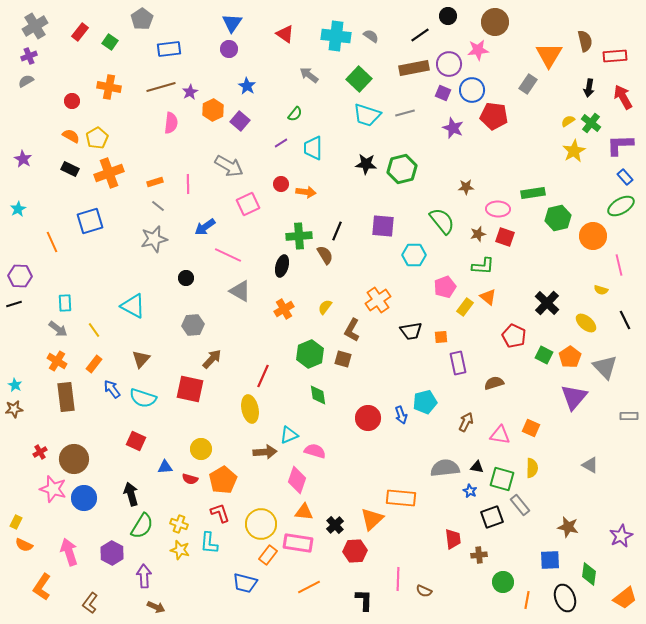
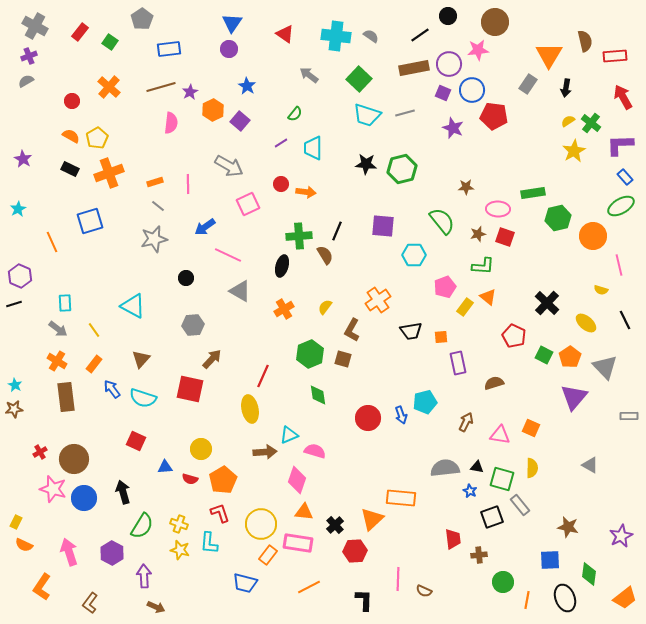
gray cross at (35, 26): rotated 30 degrees counterclockwise
orange cross at (109, 87): rotated 30 degrees clockwise
black arrow at (589, 88): moved 23 px left
purple hexagon at (20, 276): rotated 20 degrees clockwise
black arrow at (131, 494): moved 8 px left, 2 px up
